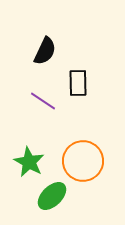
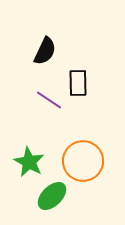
purple line: moved 6 px right, 1 px up
